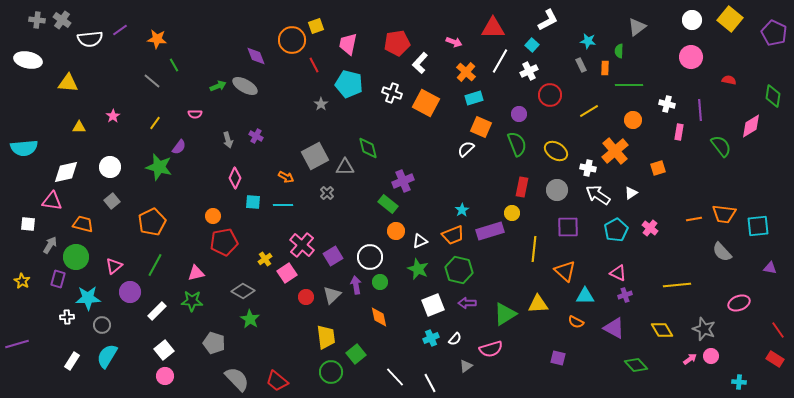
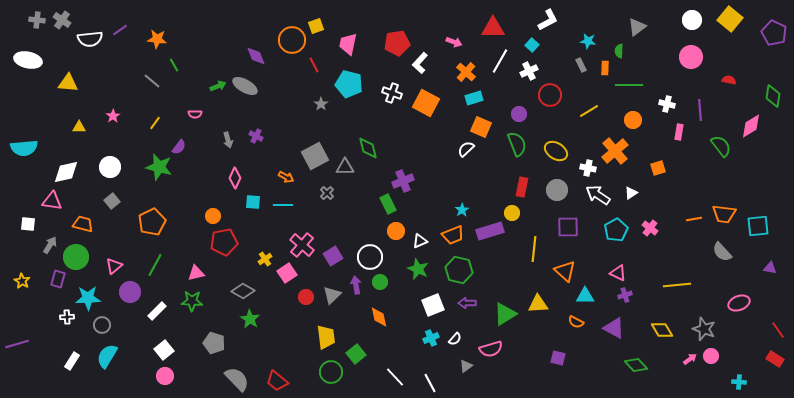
green rectangle at (388, 204): rotated 24 degrees clockwise
